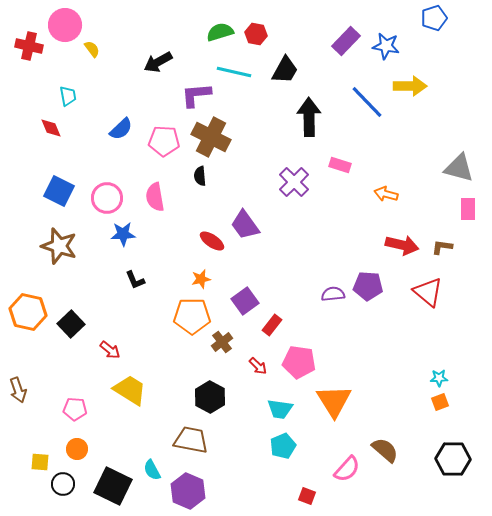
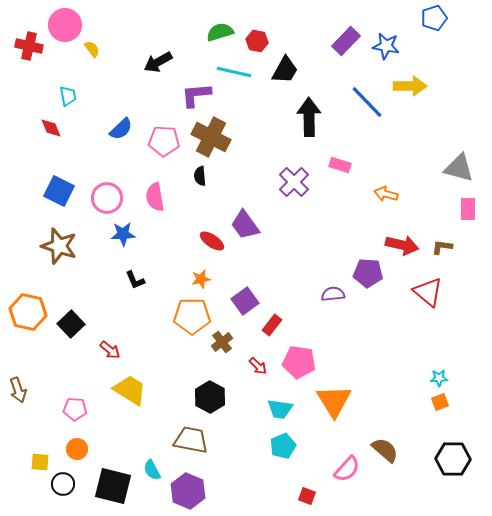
red hexagon at (256, 34): moved 1 px right, 7 px down
purple pentagon at (368, 286): moved 13 px up
black square at (113, 486): rotated 12 degrees counterclockwise
